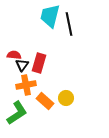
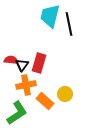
red semicircle: moved 3 px left, 5 px down
yellow circle: moved 1 px left, 4 px up
